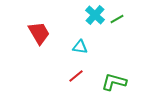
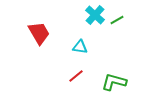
green line: moved 1 px down
